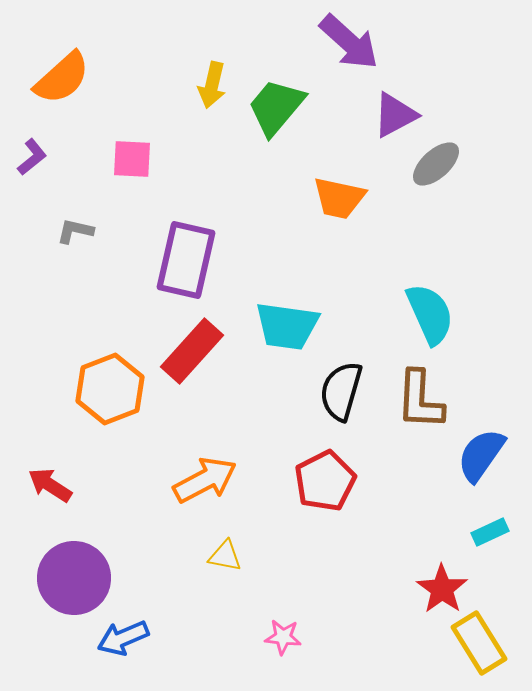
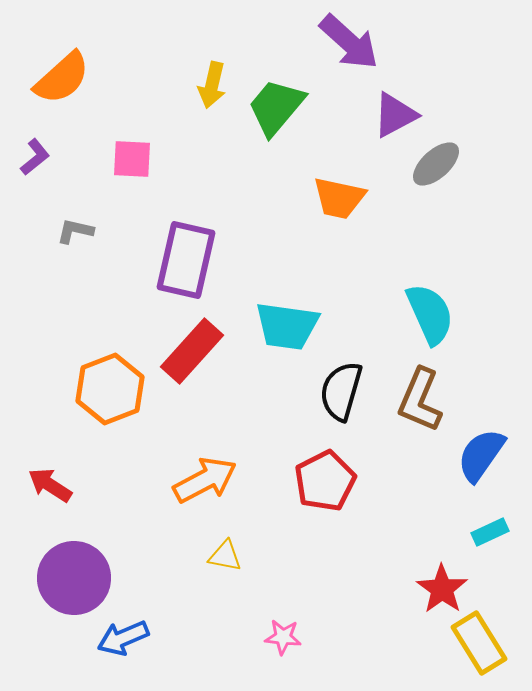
purple L-shape: moved 3 px right
brown L-shape: rotated 20 degrees clockwise
